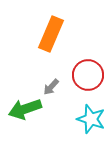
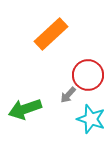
orange rectangle: rotated 24 degrees clockwise
gray arrow: moved 17 px right, 8 px down
